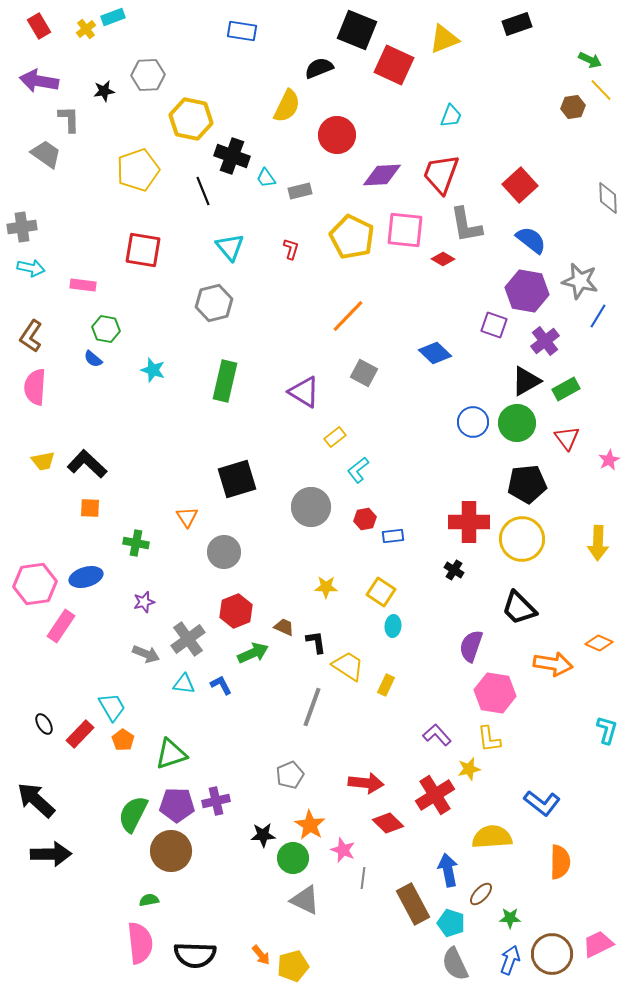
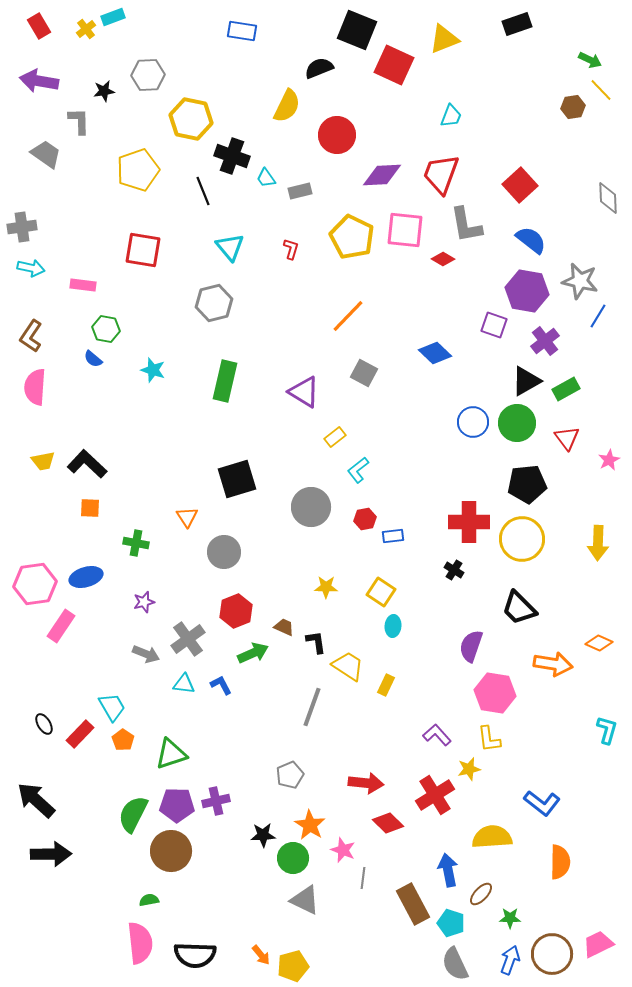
gray L-shape at (69, 119): moved 10 px right, 2 px down
